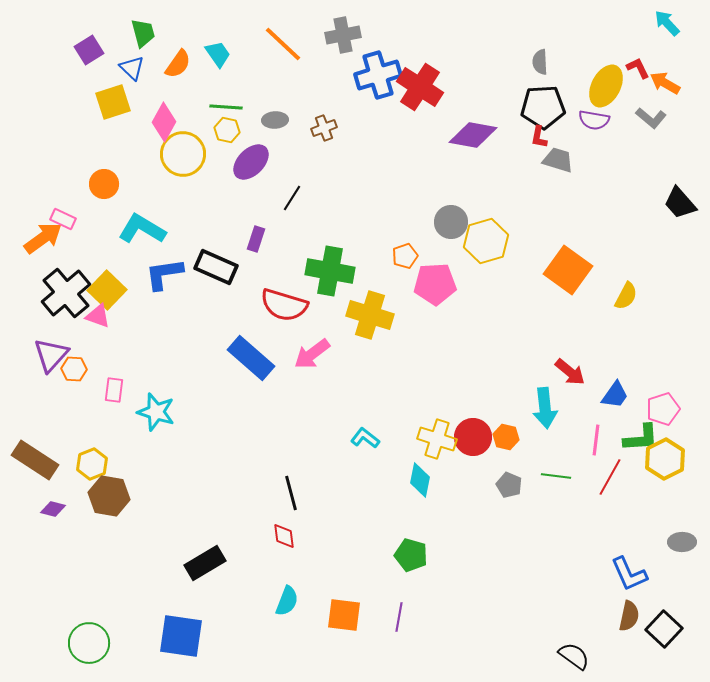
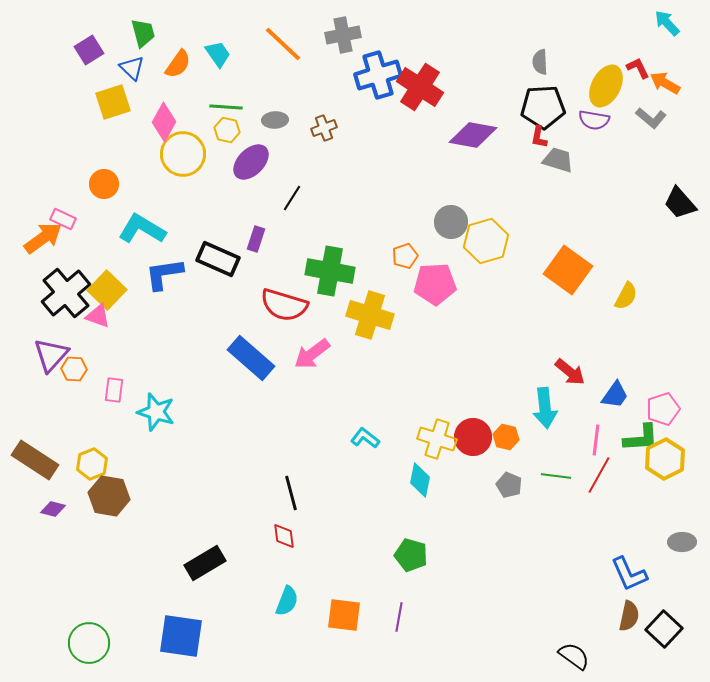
black rectangle at (216, 267): moved 2 px right, 8 px up
red line at (610, 477): moved 11 px left, 2 px up
